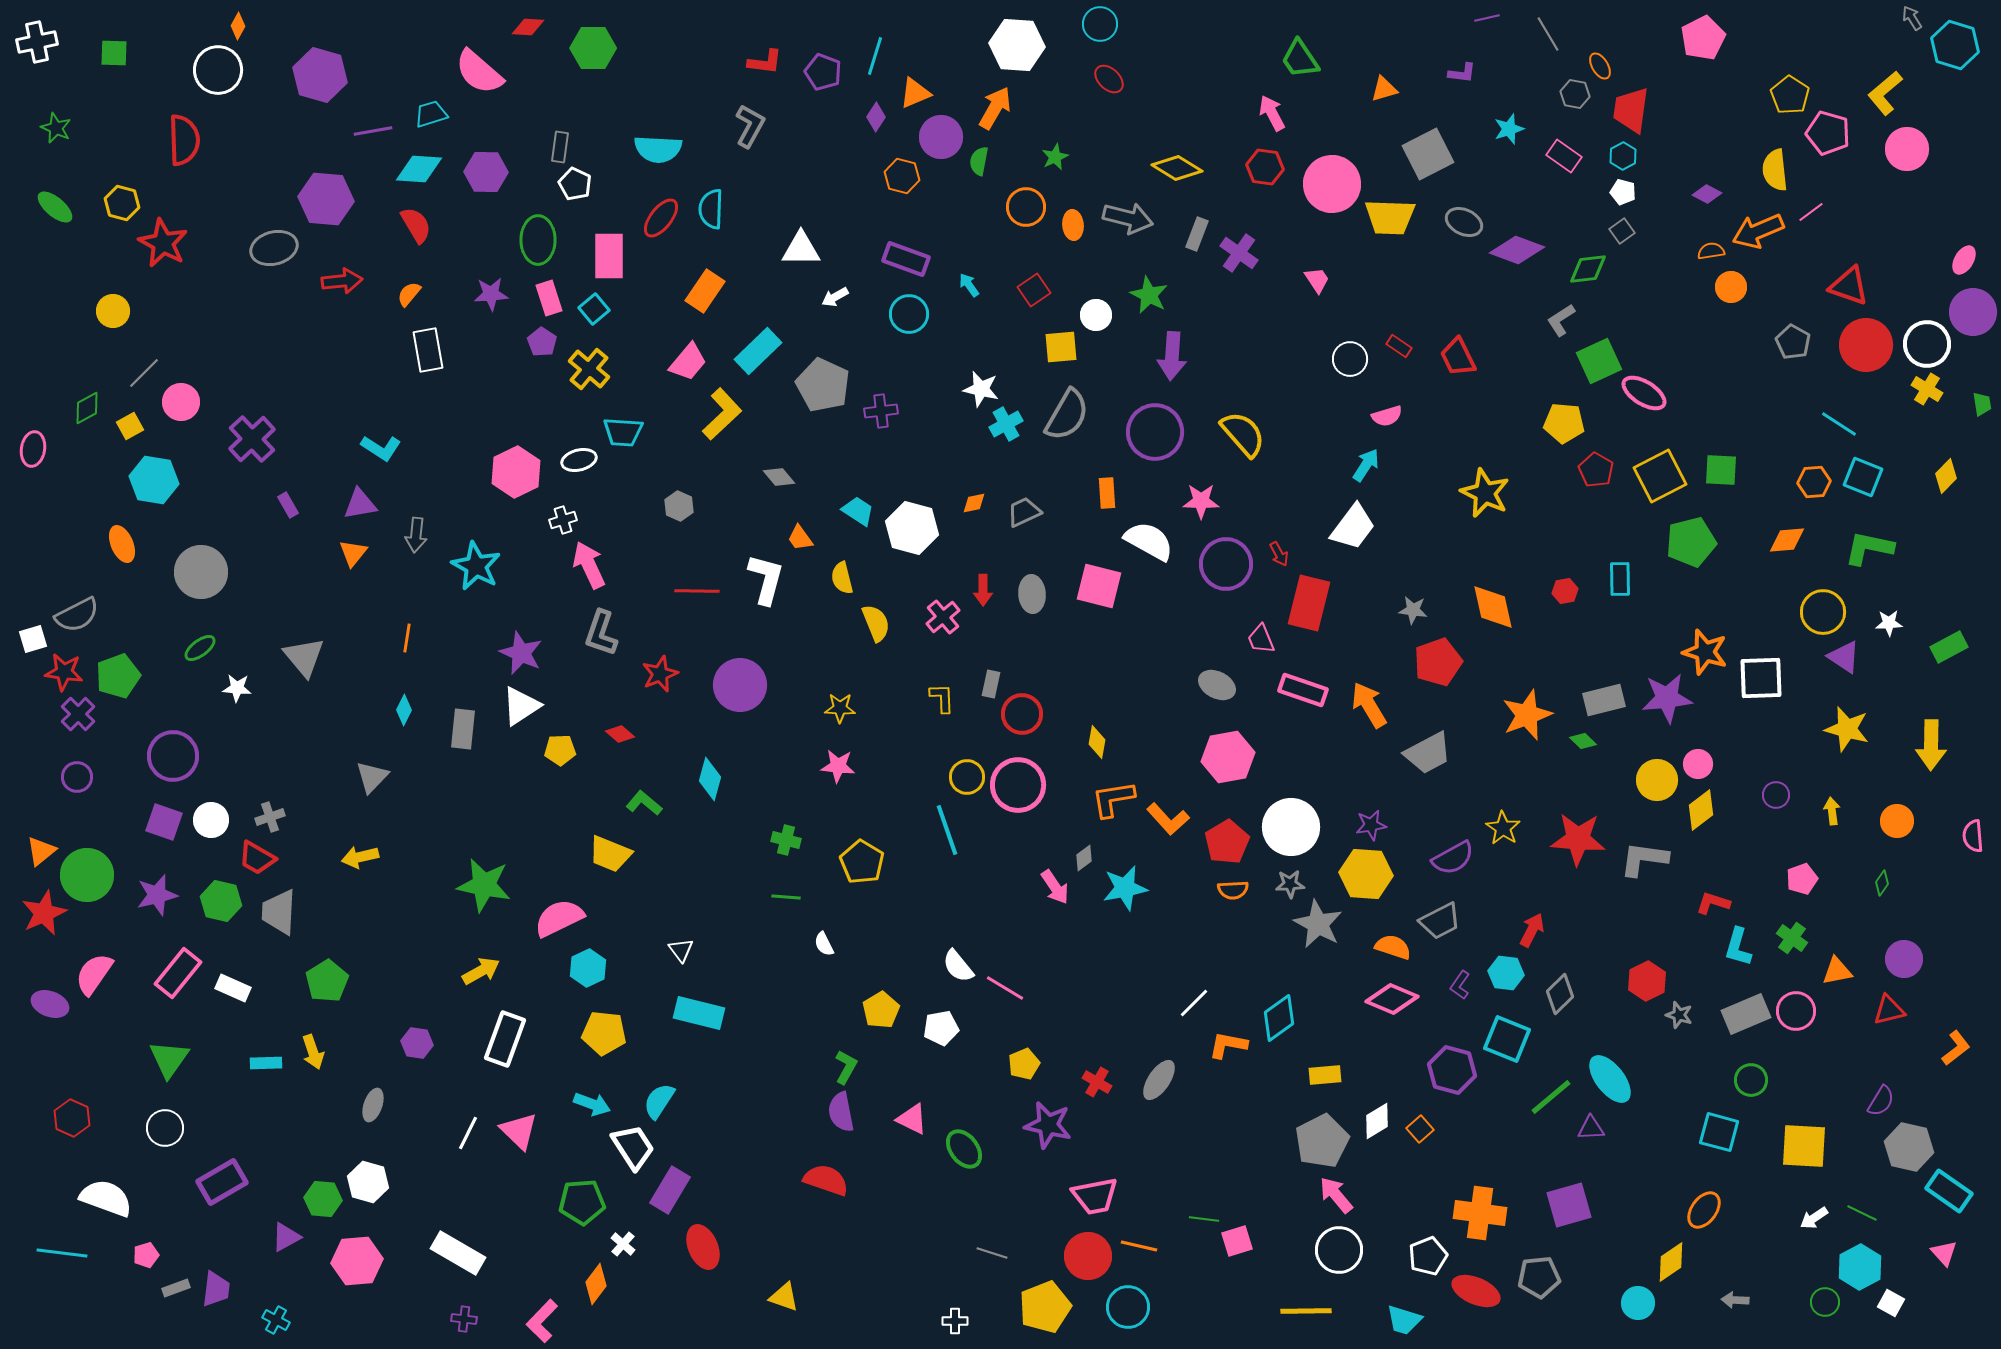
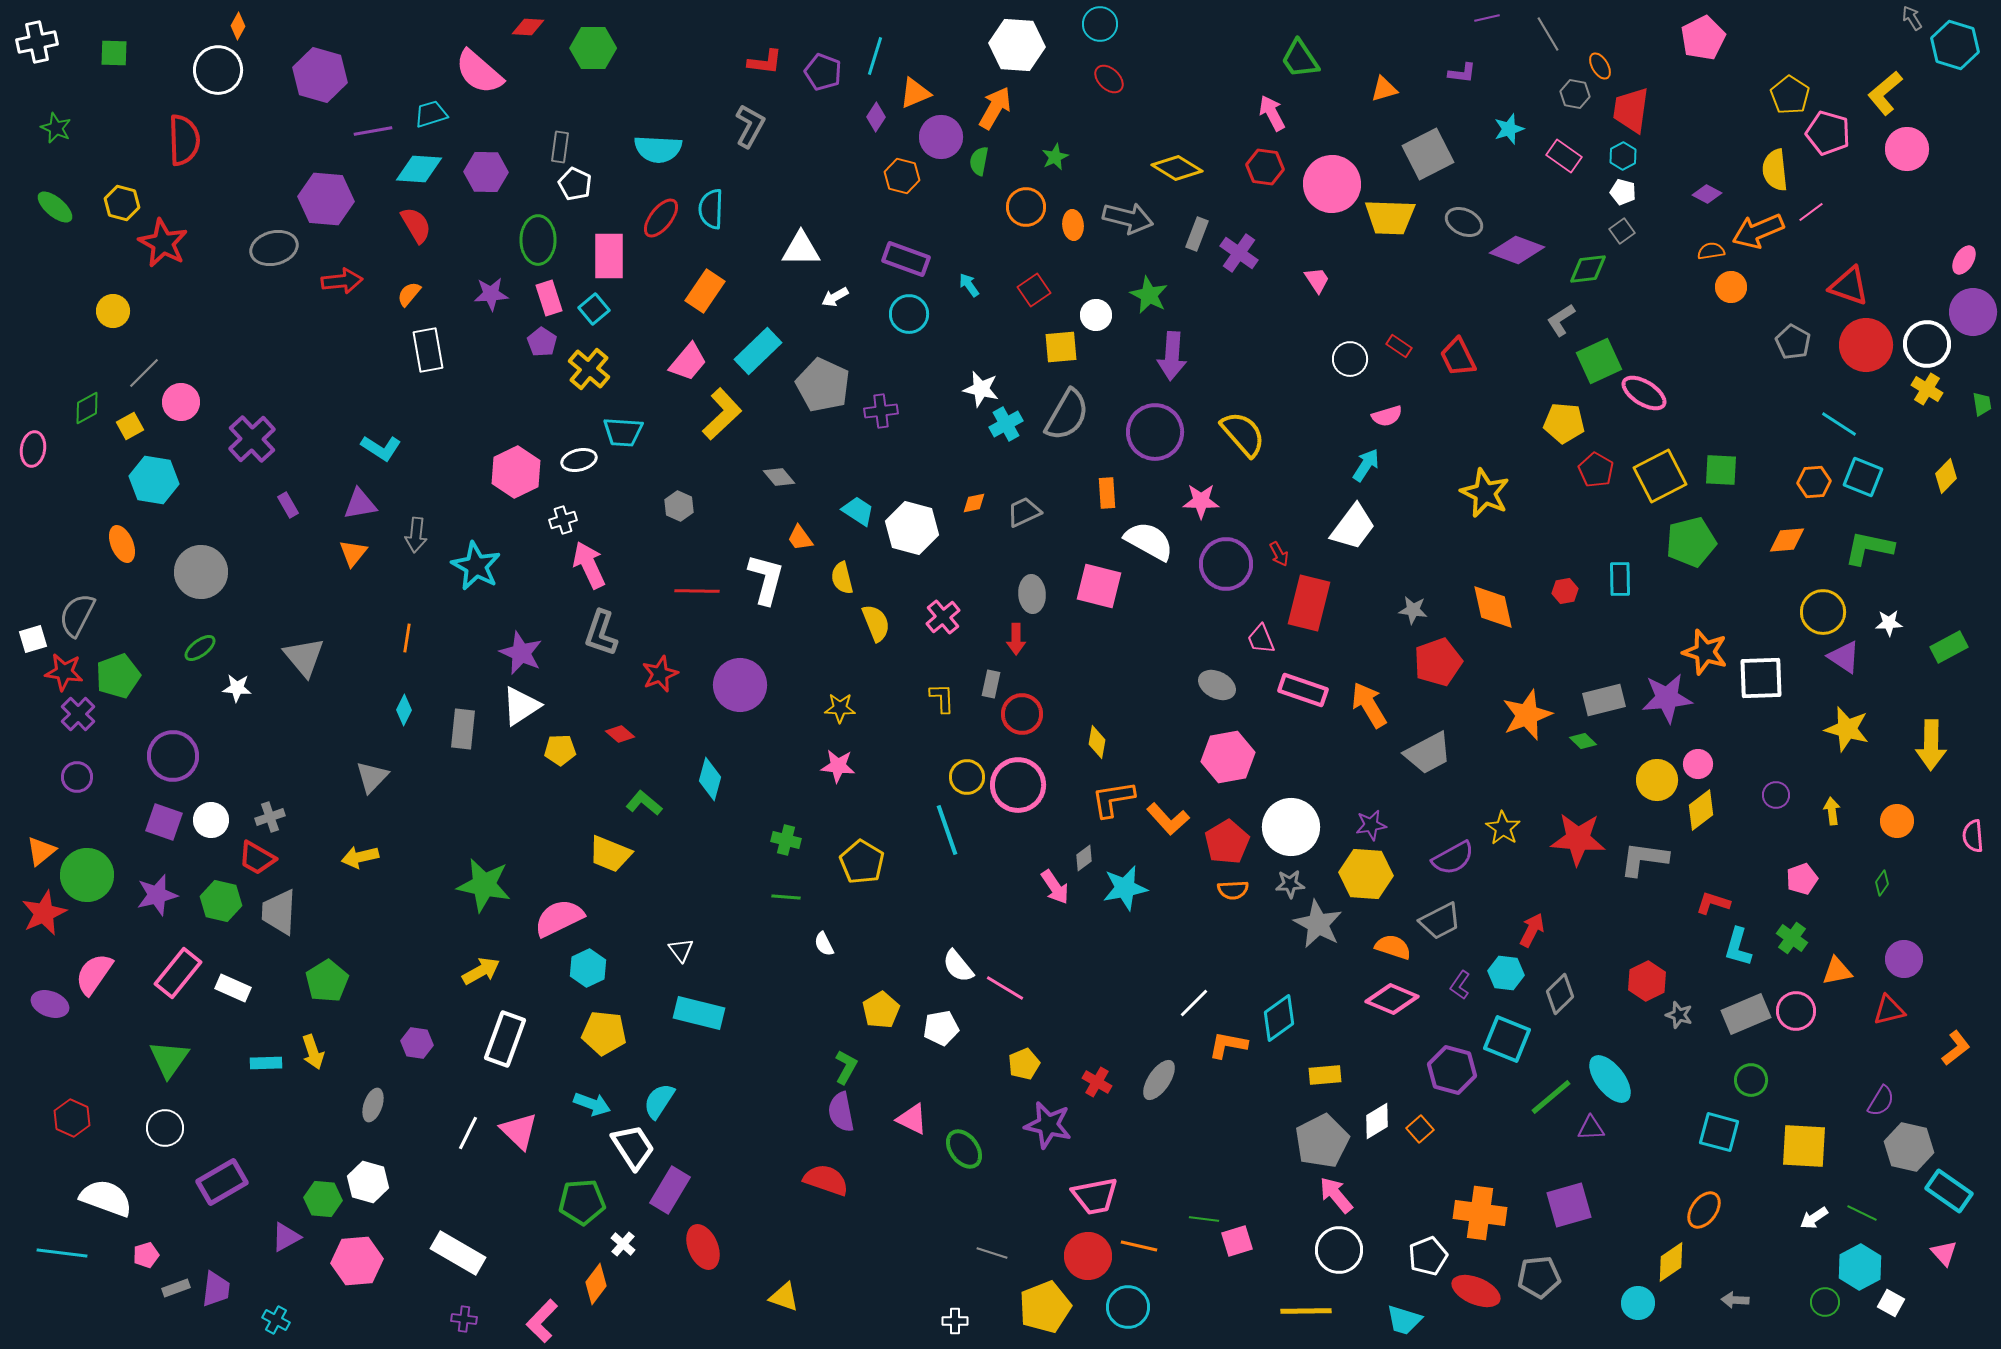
red arrow at (983, 590): moved 33 px right, 49 px down
gray semicircle at (77, 615): rotated 144 degrees clockwise
